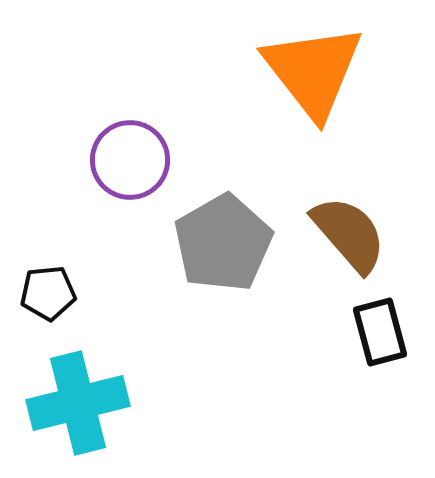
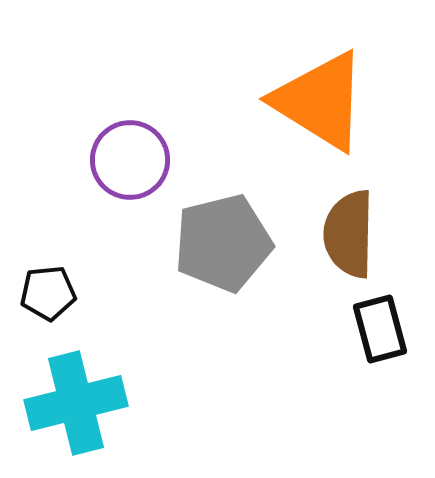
orange triangle: moved 7 px right, 30 px down; rotated 20 degrees counterclockwise
brown semicircle: rotated 138 degrees counterclockwise
gray pentagon: rotated 16 degrees clockwise
black rectangle: moved 3 px up
cyan cross: moved 2 px left
